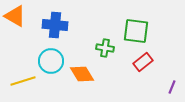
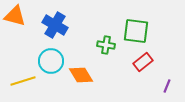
orange triangle: rotated 15 degrees counterclockwise
blue cross: rotated 25 degrees clockwise
green cross: moved 1 px right, 3 px up
orange diamond: moved 1 px left, 1 px down
purple line: moved 5 px left, 1 px up
